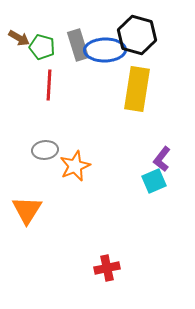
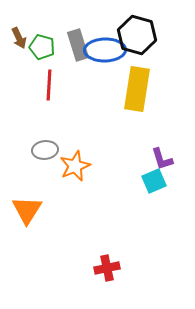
brown arrow: rotated 35 degrees clockwise
purple L-shape: rotated 55 degrees counterclockwise
